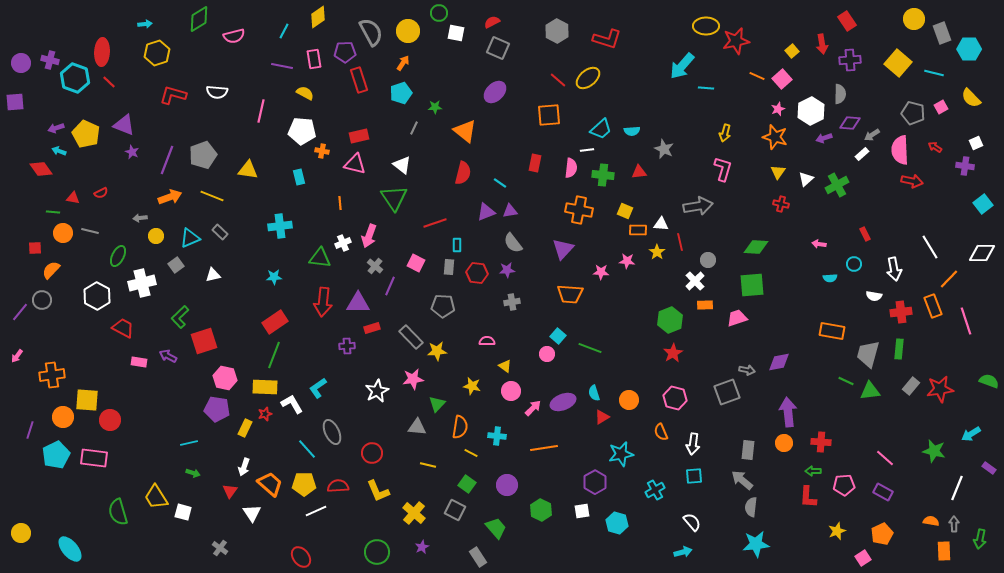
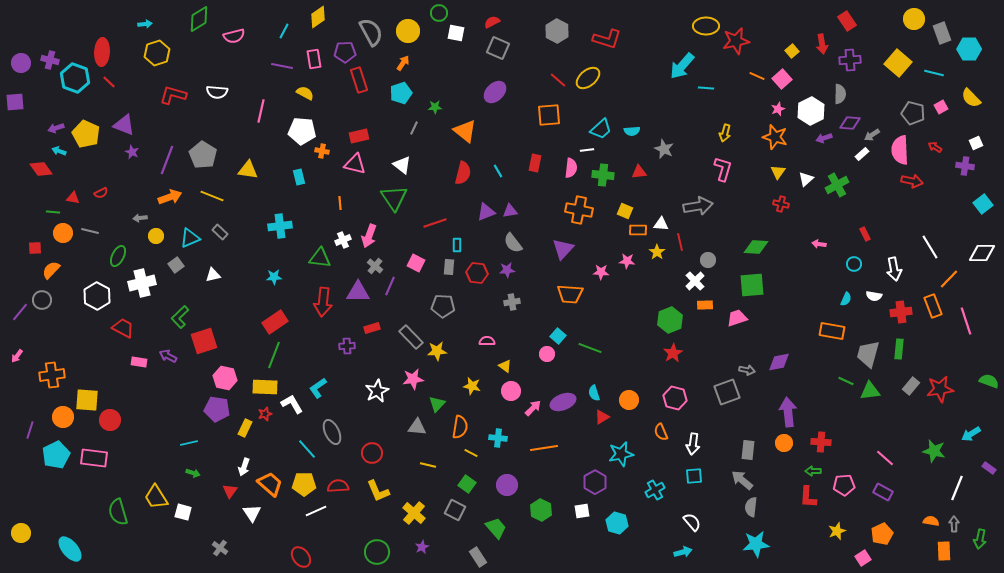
gray pentagon at (203, 155): rotated 20 degrees counterclockwise
cyan line at (500, 183): moved 2 px left, 12 px up; rotated 24 degrees clockwise
white cross at (343, 243): moved 3 px up
cyan semicircle at (830, 278): moved 16 px right, 21 px down; rotated 64 degrees counterclockwise
purple triangle at (358, 303): moved 11 px up
cyan cross at (497, 436): moved 1 px right, 2 px down
